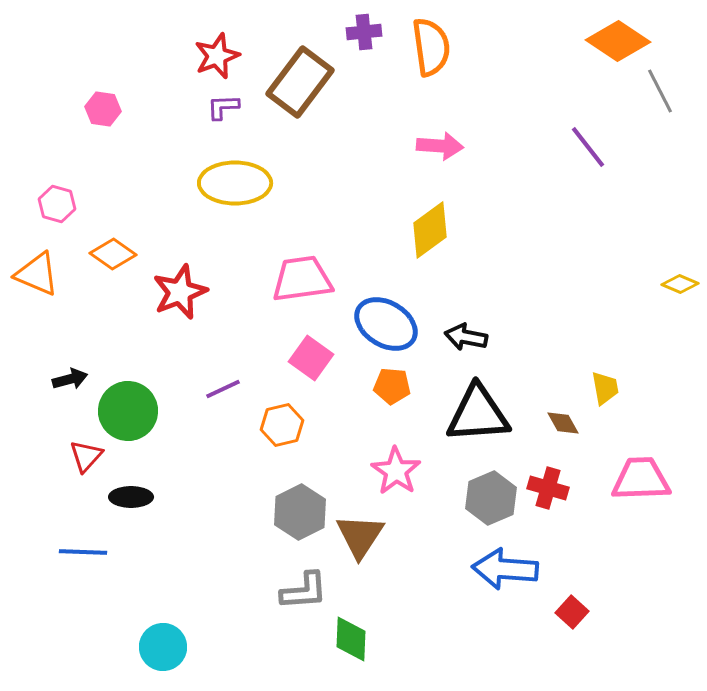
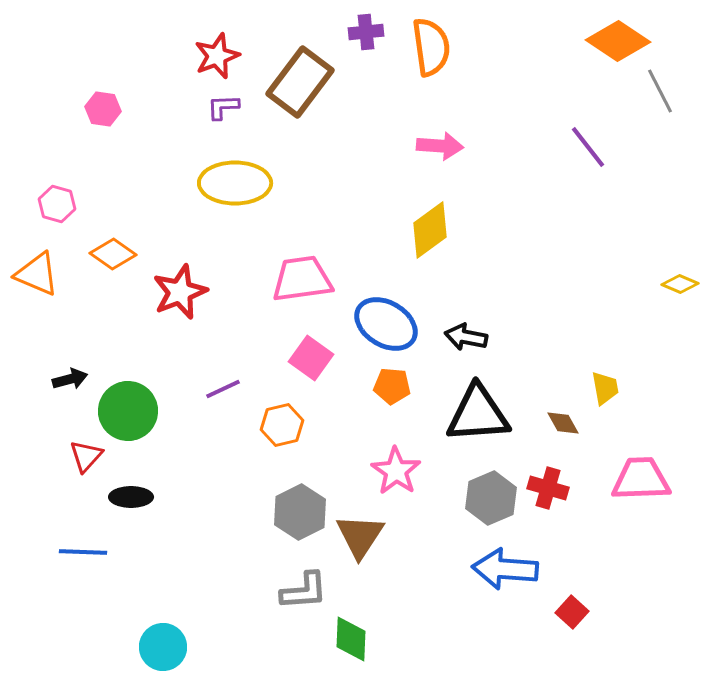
purple cross at (364, 32): moved 2 px right
